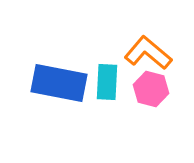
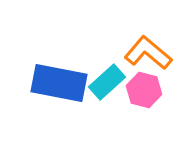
cyan rectangle: rotated 45 degrees clockwise
pink hexagon: moved 7 px left, 1 px down
